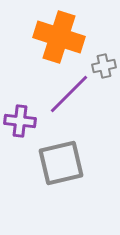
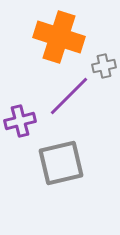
purple line: moved 2 px down
purple cross: rotated 20 degrees counterclockwise
